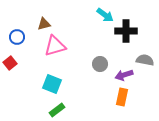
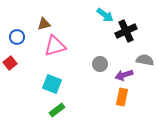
black cross: rotated 25 degrees counterclockwise
